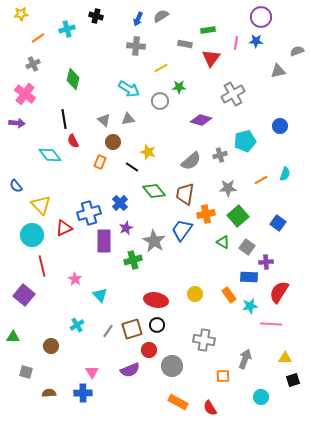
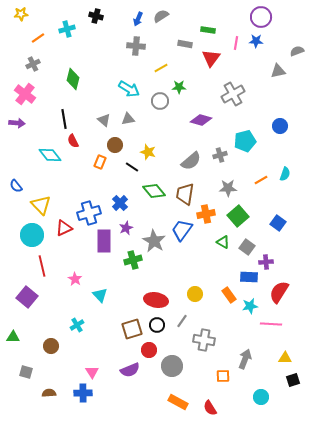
green rectangle at (208, 30): rotated 16 degrees clockwise
brown circle at (113, 142): moved 2 px right, 3 px down
purple square at (24, 295): moved 3 px right, 2 px down
gray line at (108, 331): moved 74 px right, 10 px up
